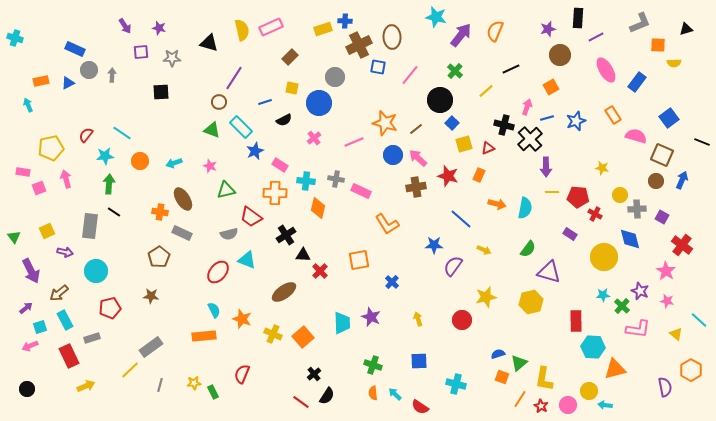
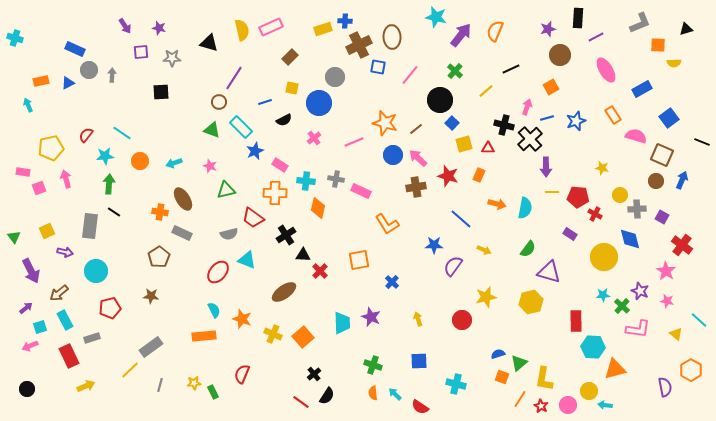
blue rectangle at (637, 82): moved 5 px right, 7 px down; rotated 24 degrees clockwise
red triangle at (488, 148): rotated 24 degrees clockwise
red trapezoid at (251, 217): moved 2 px right, 1 px down
